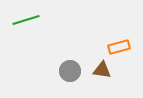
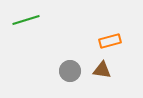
orange rectangle: moved 9 px left, 6 px up
